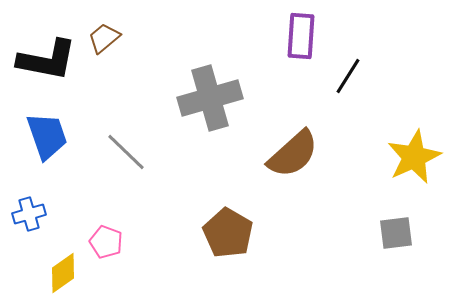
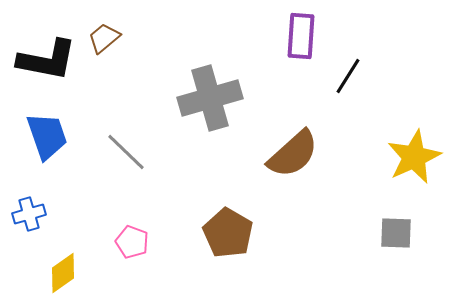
gray square: rotated 9 degrees clockwise
pink pentagon: moved 26 px right
